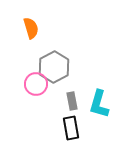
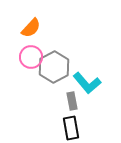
orange semicircle: rotated 60 degrees clockwise
pink circle: moved 5 px left, 27 px up
cyan L-shape: moved 12 px left, 21 px up; rotated 56 degrees counterclockwise
